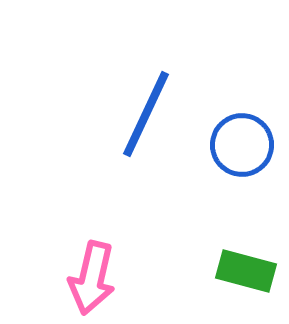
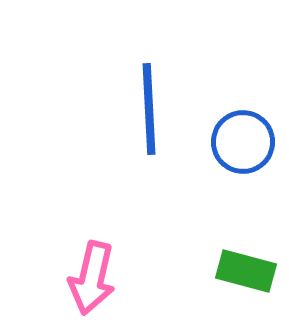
blue line: moved 3 px right, 5 px up; rotated 28 degrees counterclockwise
blue circle: moved 1 px right, 3 px up
